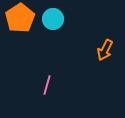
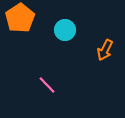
cyan circle: moved 12 px right, 11 px down
pink line: rotated 60 degrees counterclockwise
